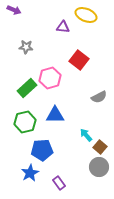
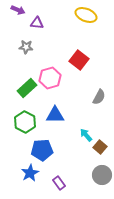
purple arrow: moved 4 px right
purple triangle: moved 26 px left, 4 px up
gray semicircle: rotated 35 degrees counterclockwise
green hexagon: rotated 20 degrees counterclockwise
gray circle: moved 3 px right, 8 px down
